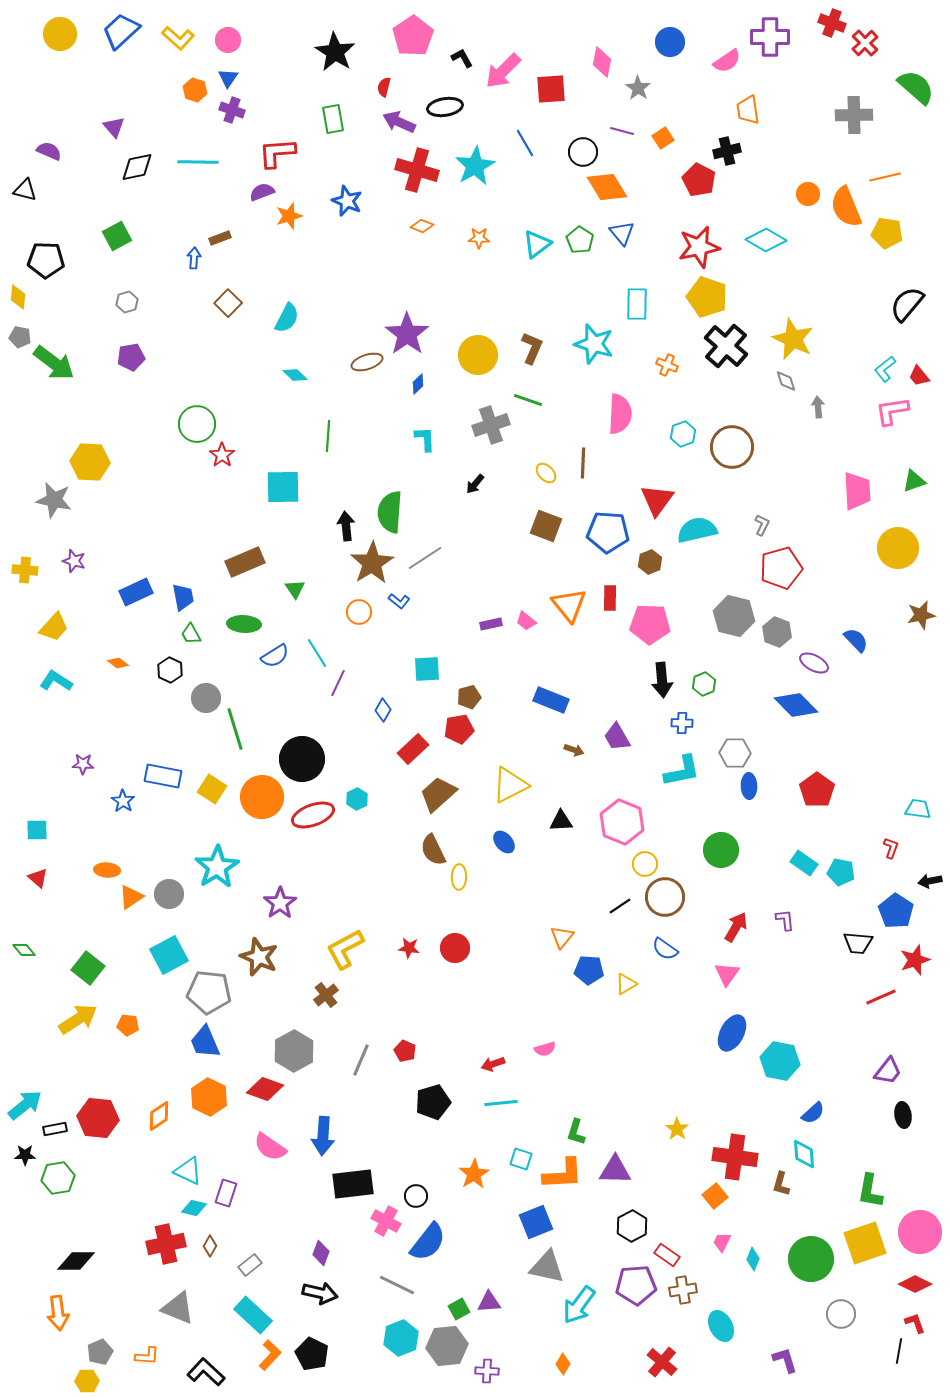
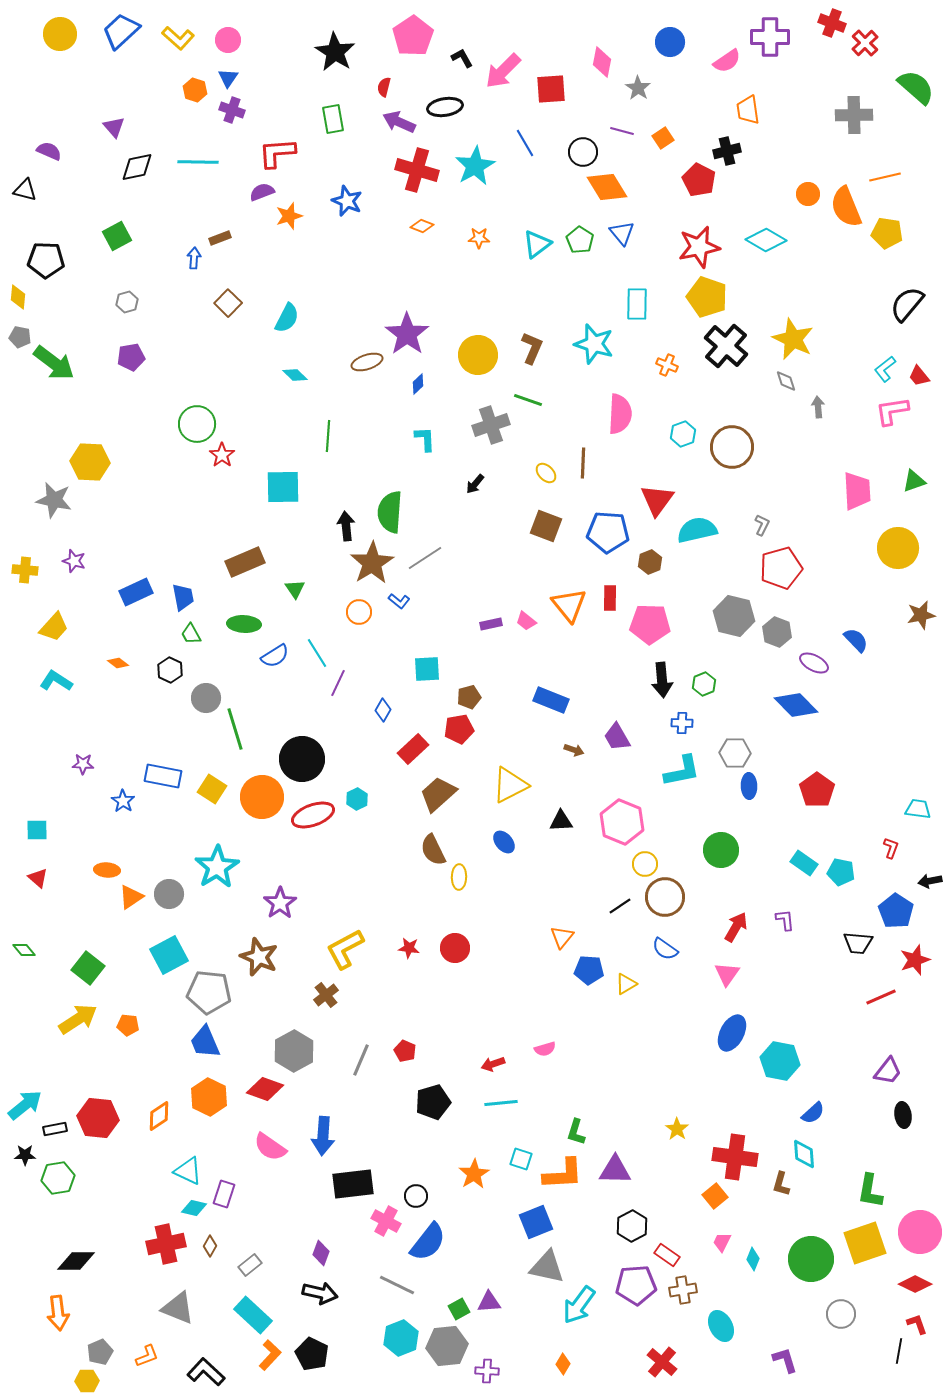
purple rectangle at (226, 1193): moved 2 px left, 1 px down
red L-shape at (915, 1323): moved 2 px right, 1 px down
orange L-shape at (147, 1356): rotated 25 degrees counterclockwise
